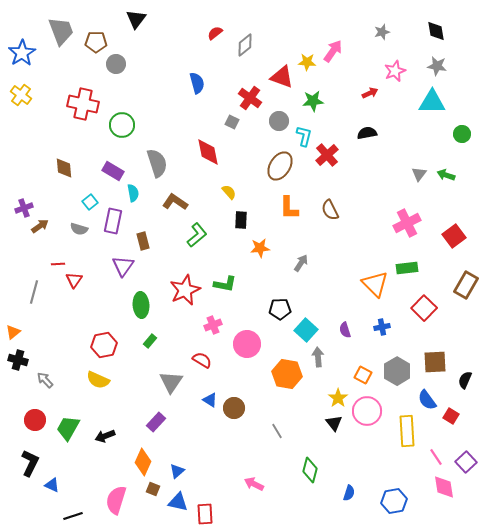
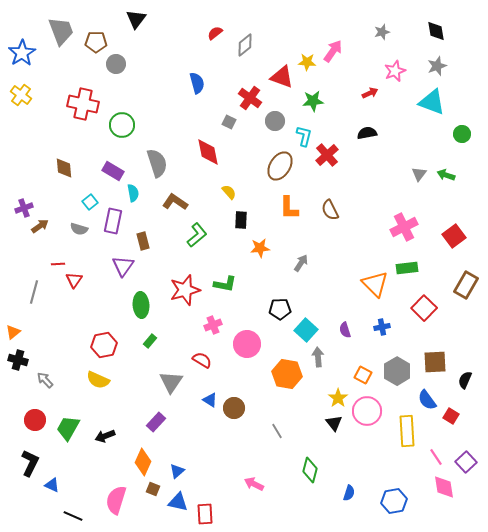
gray star at (437, 66): rotated 30 degrees counterclockwise
cyan triangle at (432, 102): rotated 20 degrees clockwise
gray circle at (279, 121): moved 4 px left
gray square at (232, 122): moved 3 px left
pink cross at (407, 223): moved 3 px left, 4 px down
red star at (185, 290): rotated 8 degrees clockwise
black line at (73, 516): rotated 42 degrees clockwise
